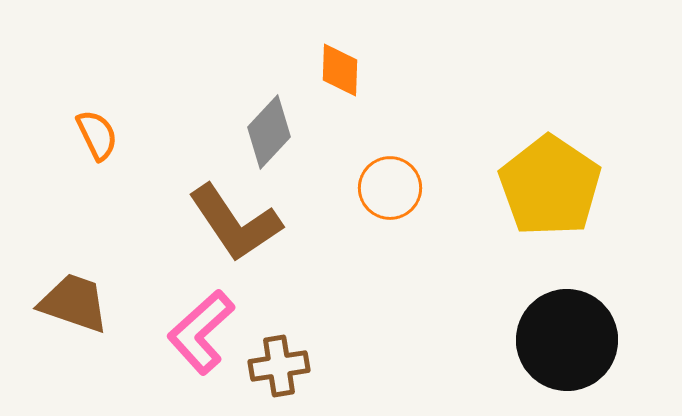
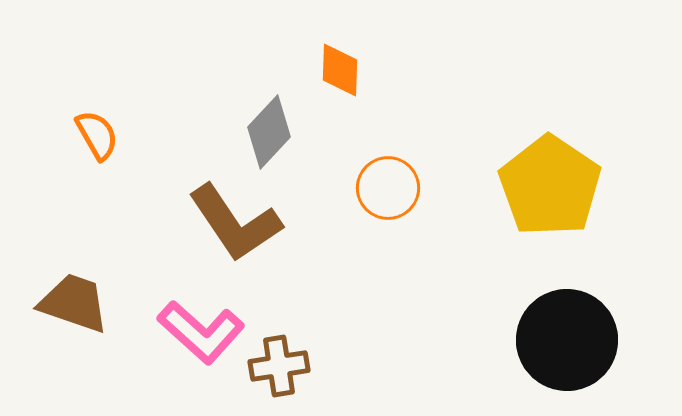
orange semicircle: rotated 4 degrees counterclockwise
orange circle: moved 2 px left
pink L-shape: rotated 96 degrees counterclockwise
